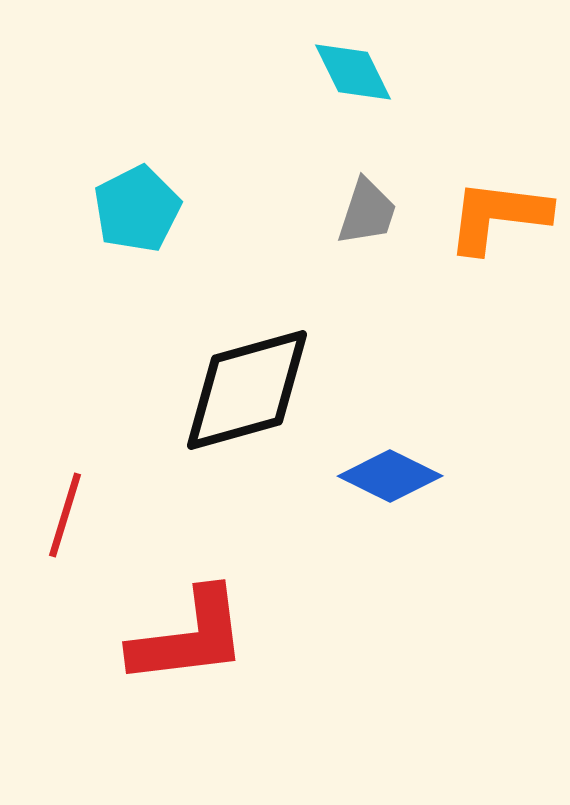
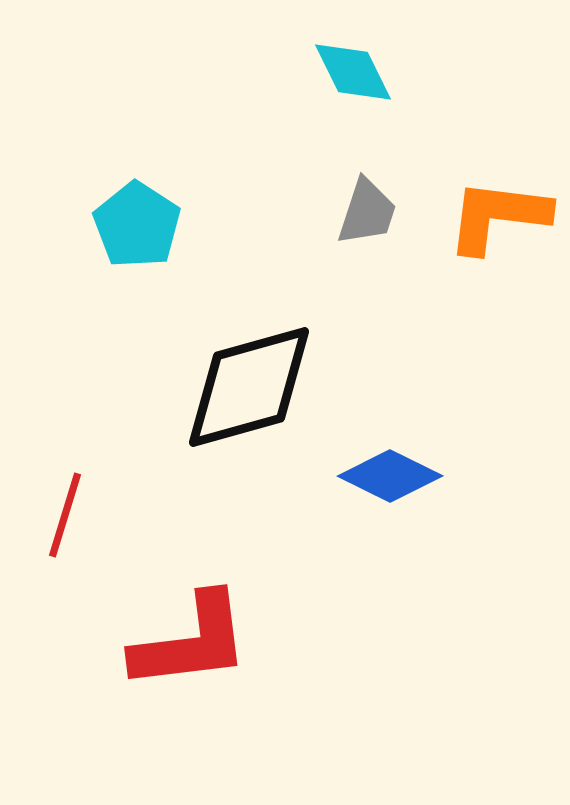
cyan pentagon: moved 16 px down; rotated 12 degrees counterclockwise
black diamond: moved 2 px right, 3 px up
red L-shape: moved 2 px right, 5 px down
